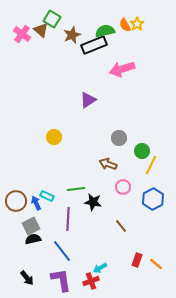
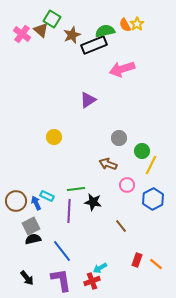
pink circle: moved 4 px right, 2 px up
purple line: moved 1 px right, 8 px up
red cross: moved 1 px right
